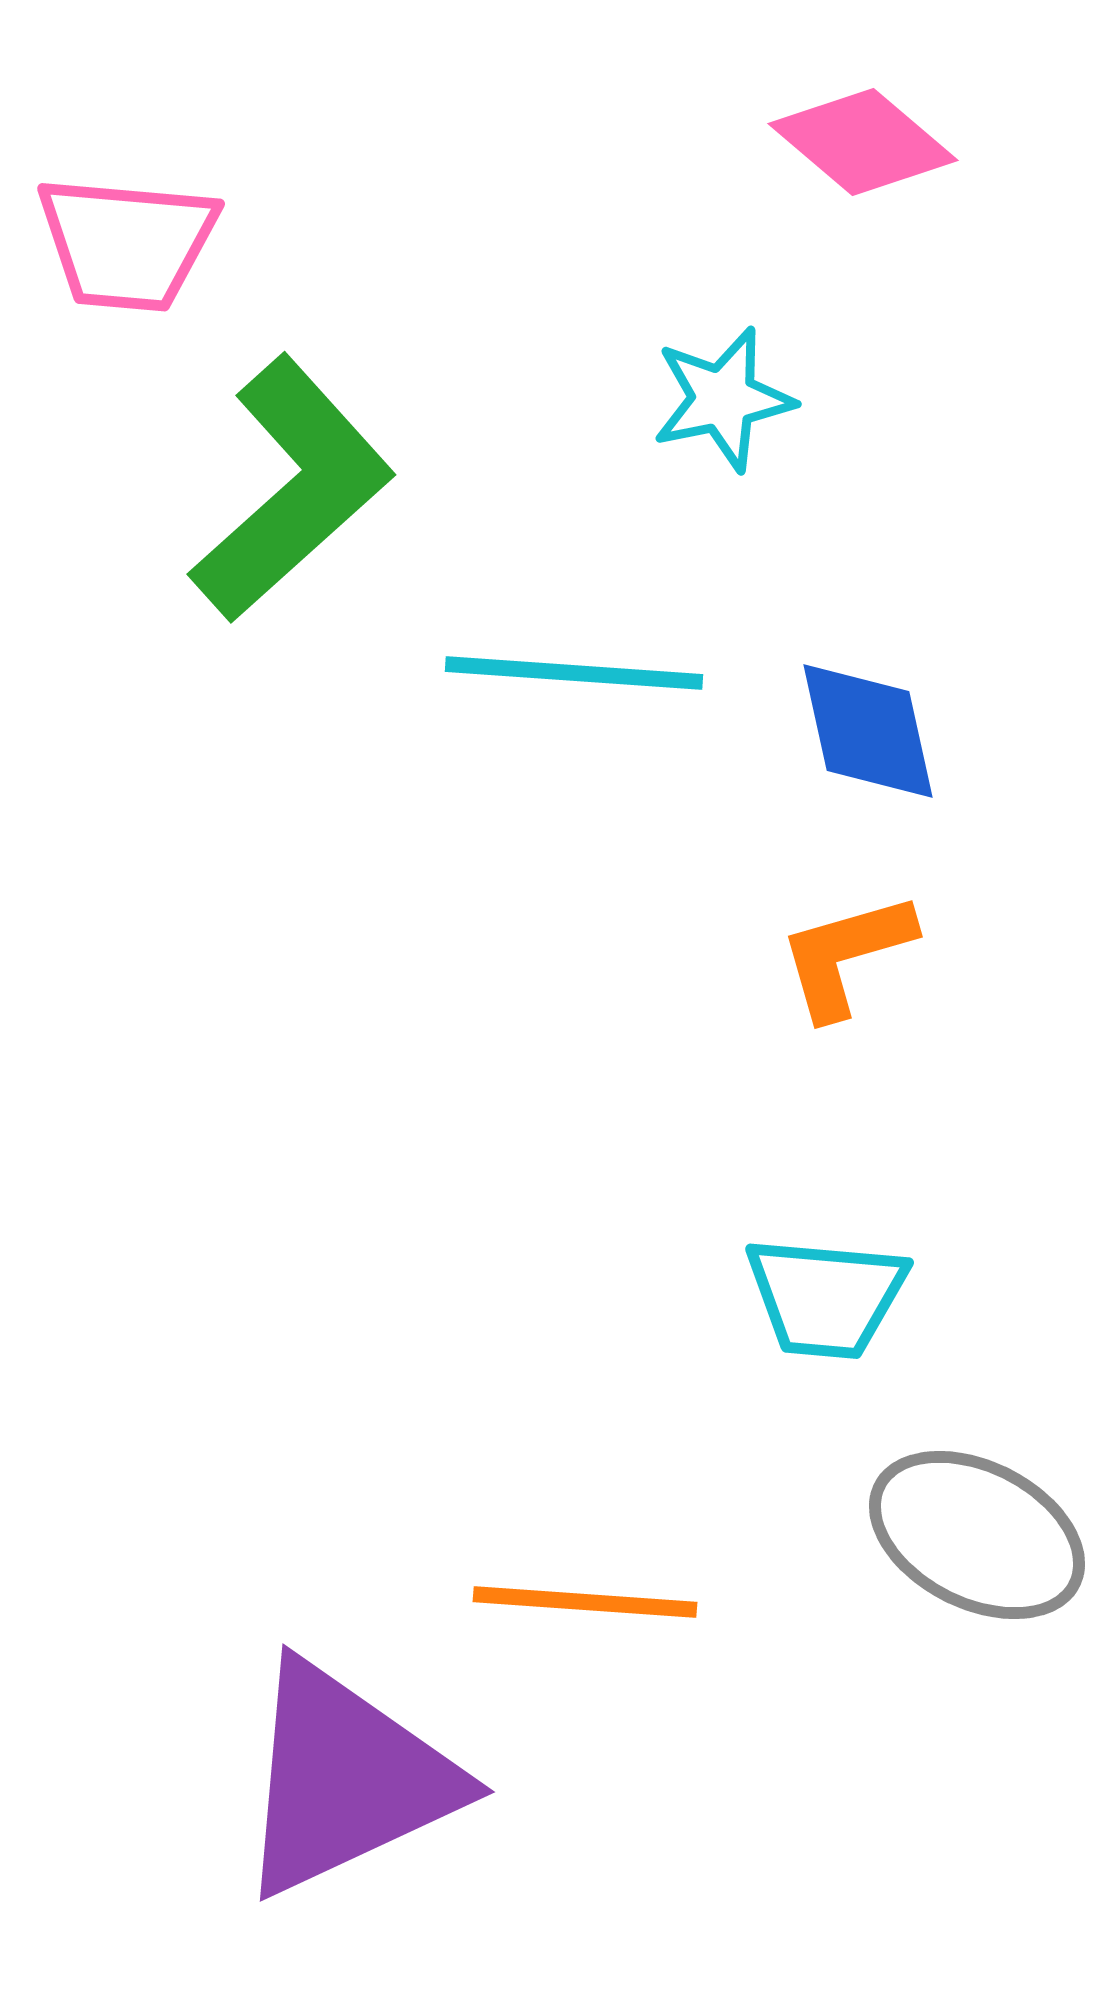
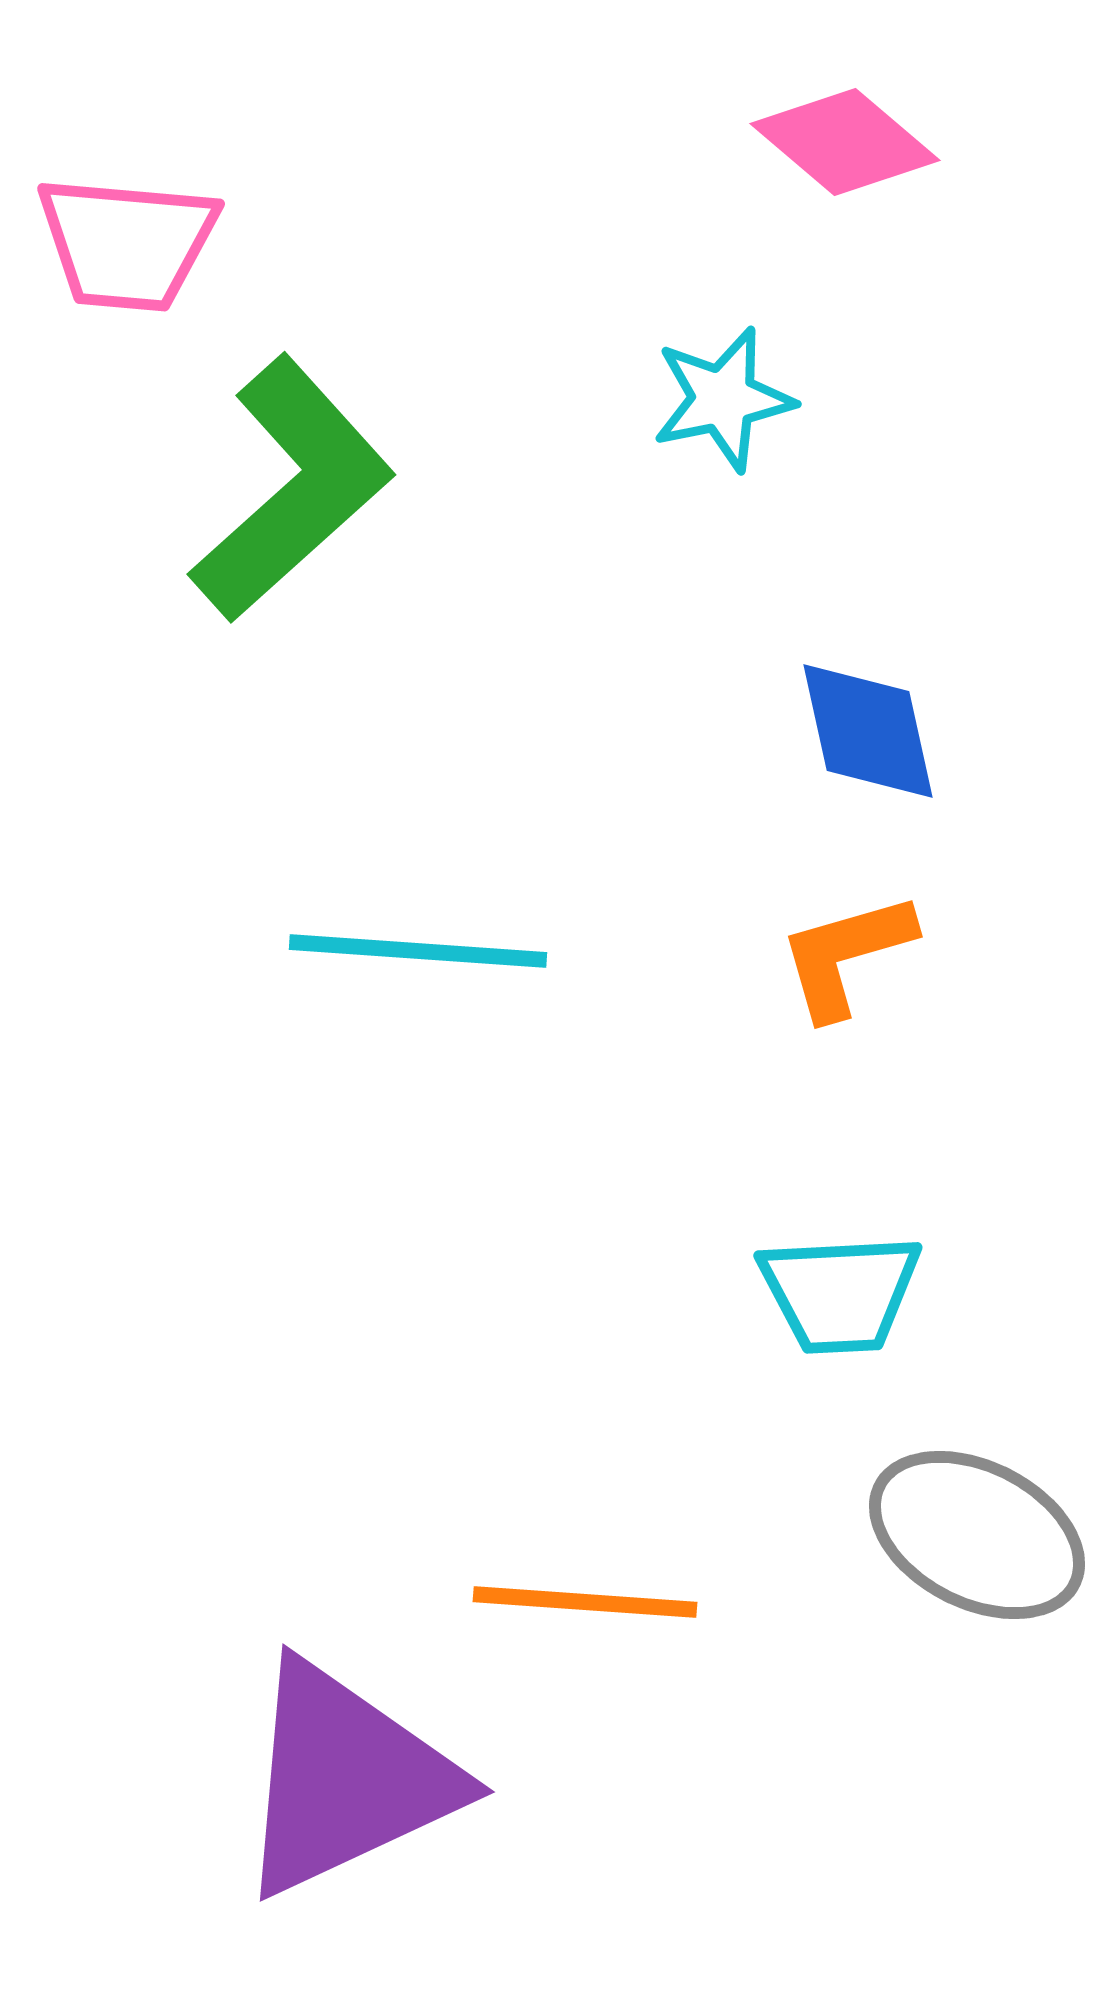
pink diamond: moved 18 px left
cyan line: moved 156 px left, 278 px down
cyan trapezoid: moved 14 px right, 4 px up; rotated 8 degrees counterclockwise
